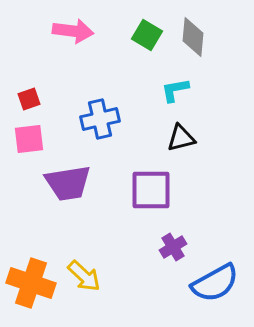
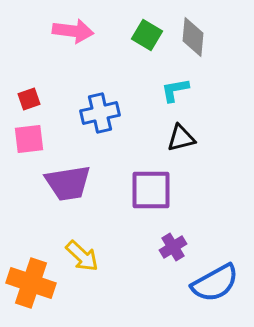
blue cross: moved 6 px up
yellow arrow: moved 2 px left, 20 px up
